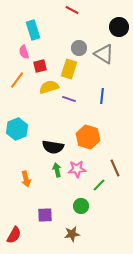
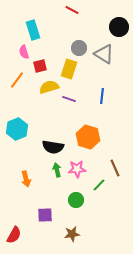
green circle: moved 5 px left, 6 px up
